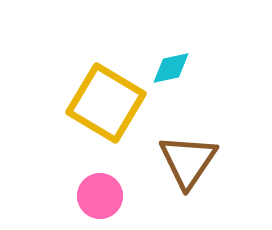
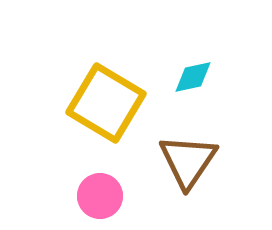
cyan diamond: moved 22 px right, 9 px down
